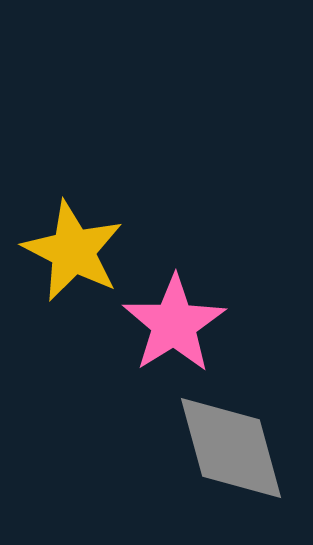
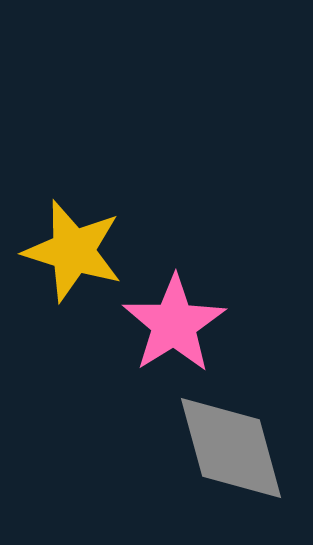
yellow star: rotated 10 degrees counterclockwise
